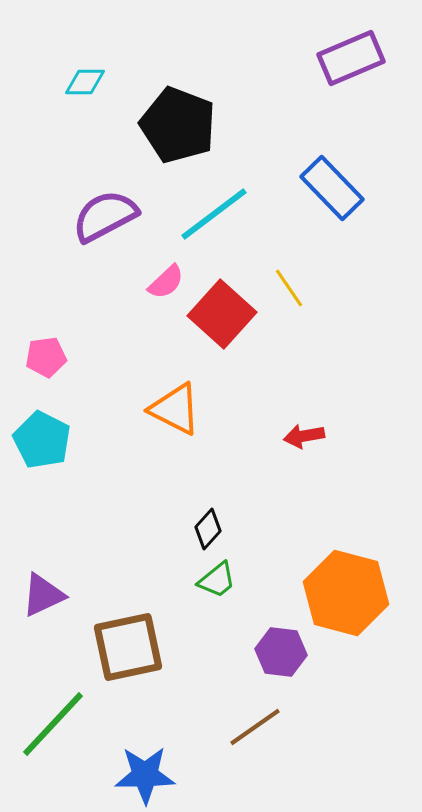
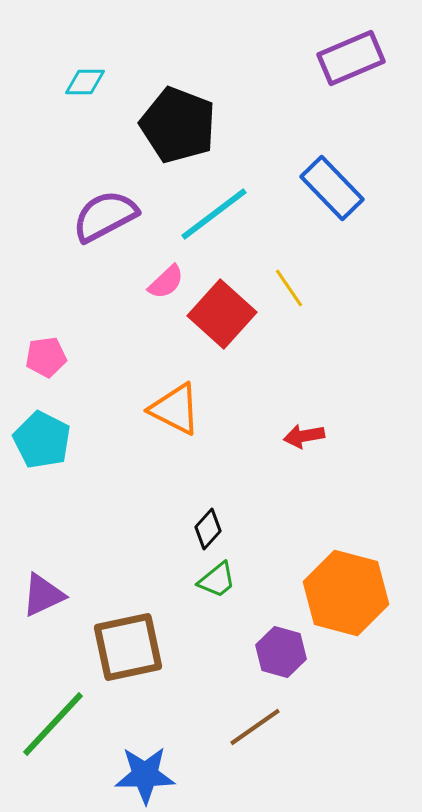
purple hexagon: rotated 9 degrees clockwise
